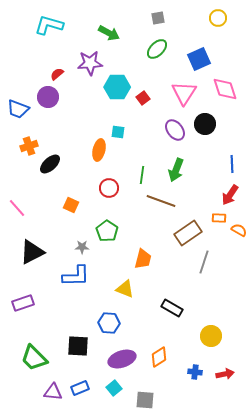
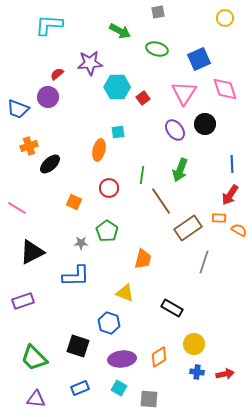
gray square at (158, 18): moved 6 px up
yellow circle at (218, 18): moved 7 px right
cyan L-shape at (49, 25): rotated 12 degrees counterclockwise
green arrow at (109, 33): moved 11 px right, 2 px up
green ellipse at (157, 49): rotated 60 degrees clockwise
cyan square at (118, 132): rotated 16 degrees counterclockwise
green arrow at (176, 170): moved 4 px right
brown line at (161, 201): rotated 36 degrees clockwise
orange square at (71, 205): moved 3 px right, 3 px up
pink line at (17, 208): rotated 18 degrees counterclockwise
brown rectangle at (188, 233): moved 5 px up
gray star at (82, 247): moved 1 px left, 4 px up
yellow triangle at (125, 289): moved 4 px down
purple rectangle at (23, 303): moved 2 px up
blue hexagon at (109, 323): rotated 15 degrees clockwise
yellow circle at (211, 336): moved 17 px left, 8 px down
black square at (78, 346): rotated 15 degrees clockwise
purple ellipse at (122, 359): rotated 12 degrees clockwise
blue cross at (195, 372): moved 2 px right
cyan square at (114, 388): moved 5 px right; rotated 21 degrees counterclockwise
purple triangle at (53, 392): moved 17 px left, 7 px down
gray square at (145, 400): moved 4 px right, 1 px up
